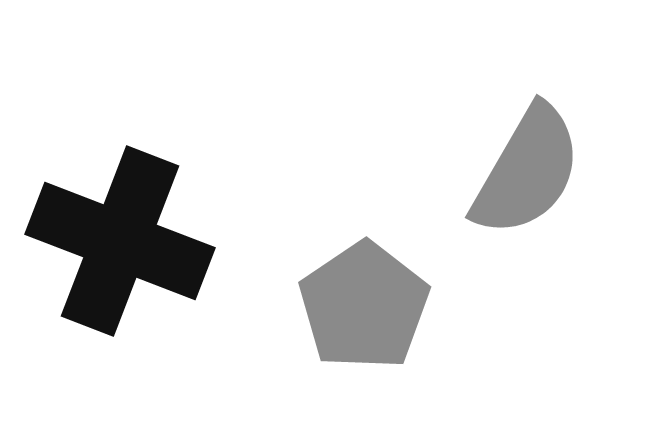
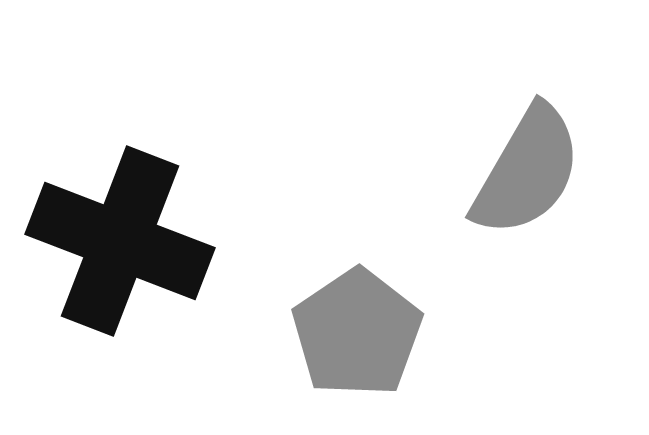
gray pentagon: moved 7 px left, 27 px down
